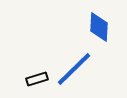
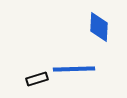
blue line: rotated 42 degrees clockwise
